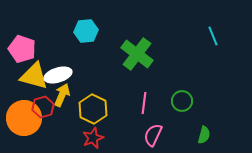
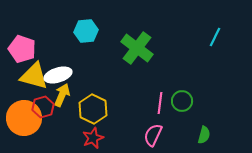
cyan line: moved 2 px right, 1 px down; rotated 48 degrees clockwise
green cross: moved 6 px up
pink line: moved 16 px right
